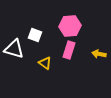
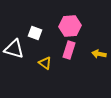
white square: moved 2 px up
